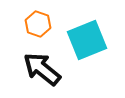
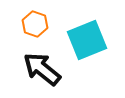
orange hexagon: moved 3 px left
